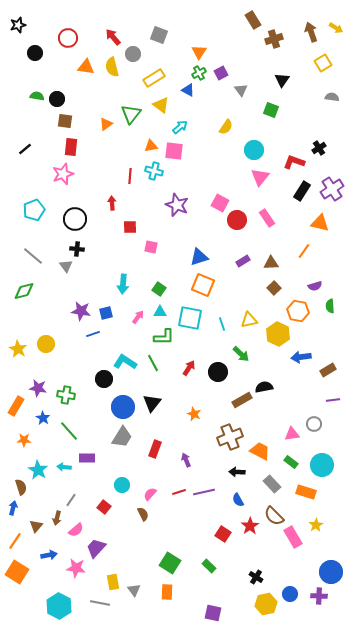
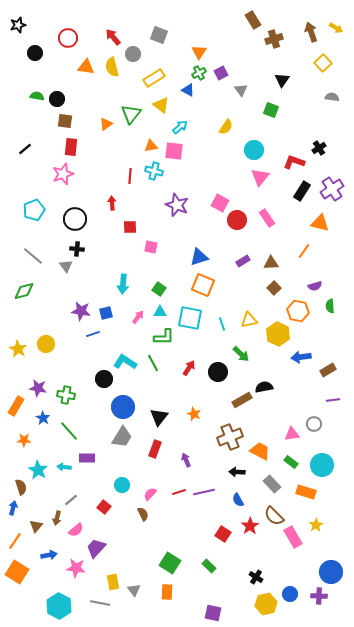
yellow square at (323, 63): rotated 12 degrees counterclockwise
black triangle at (152, 403): moved 7 px right, 14 px down
gray line at (71, 500): rotated 16 degrees clockwise
